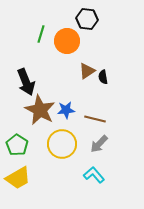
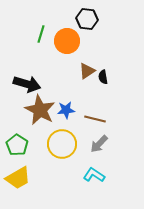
black arrow: moved 1 px right, 2 px down; rotated 52 degrees counterclockwise
cyan L-shape: rotated 15 degrees counterclockwise
